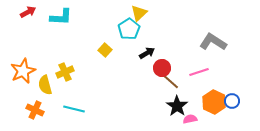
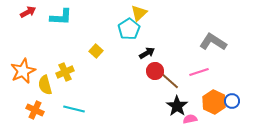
yellow square: moved 9 px left, 1 px down
red circle: moved 7 px left, 3 px down
